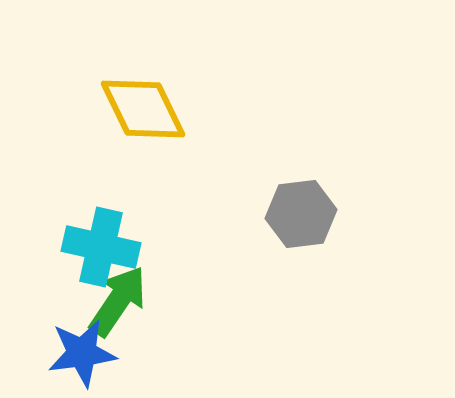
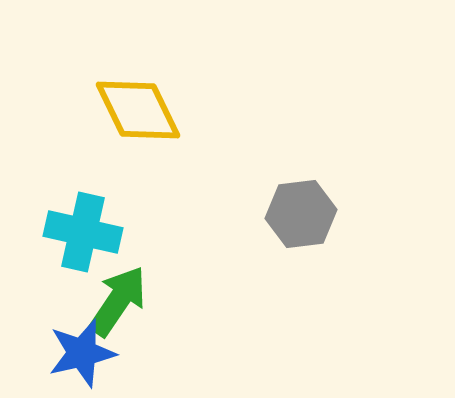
yellow diamond: moved 5 px left, 1 px down
cyan cross: moved 18 px left, 15 px up
blue star: rotated 6 degrees counterclockwise
